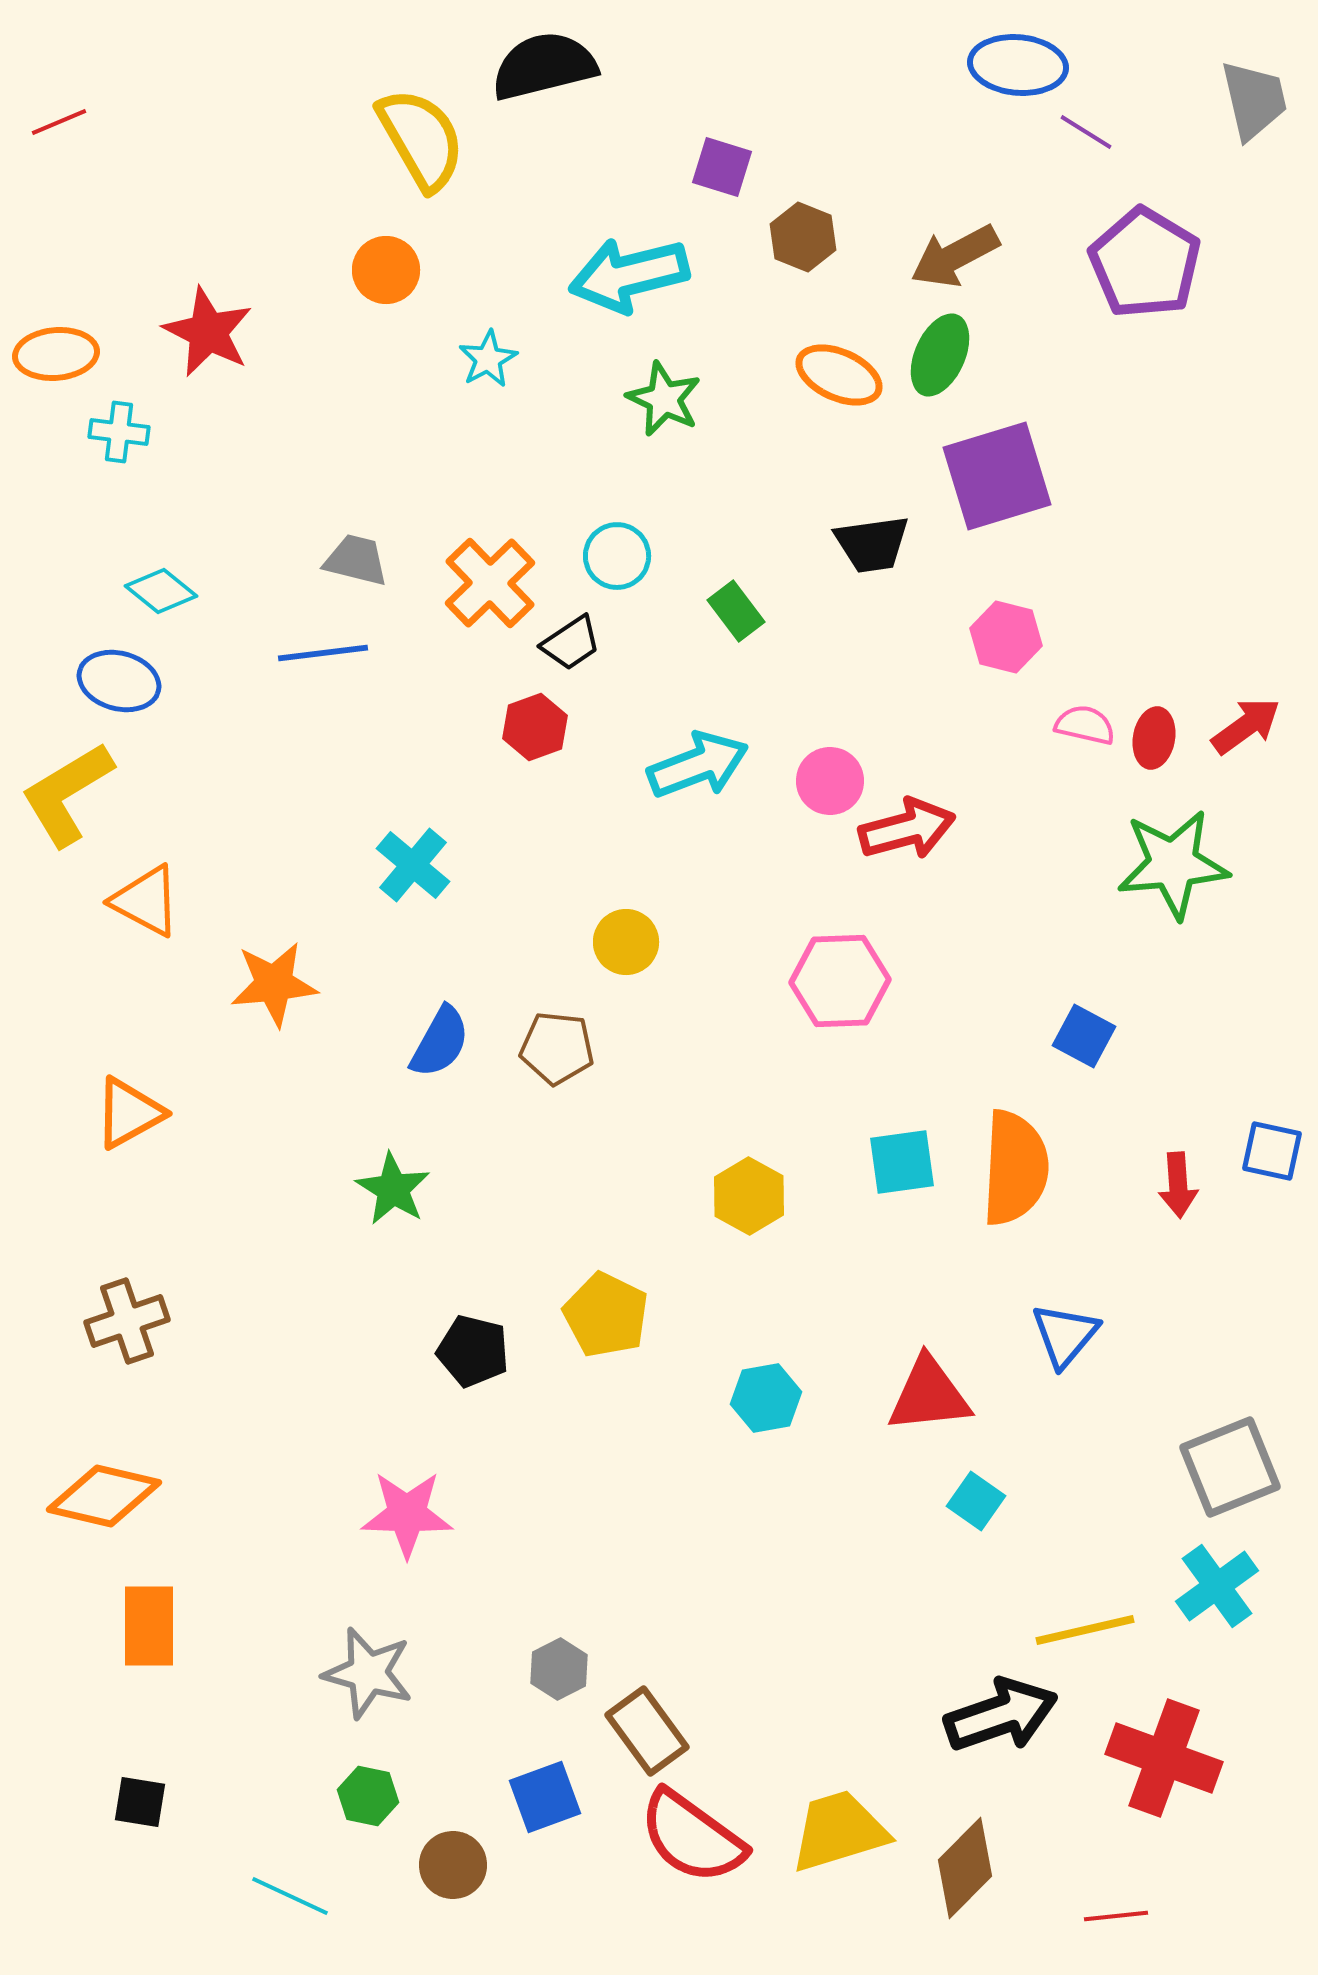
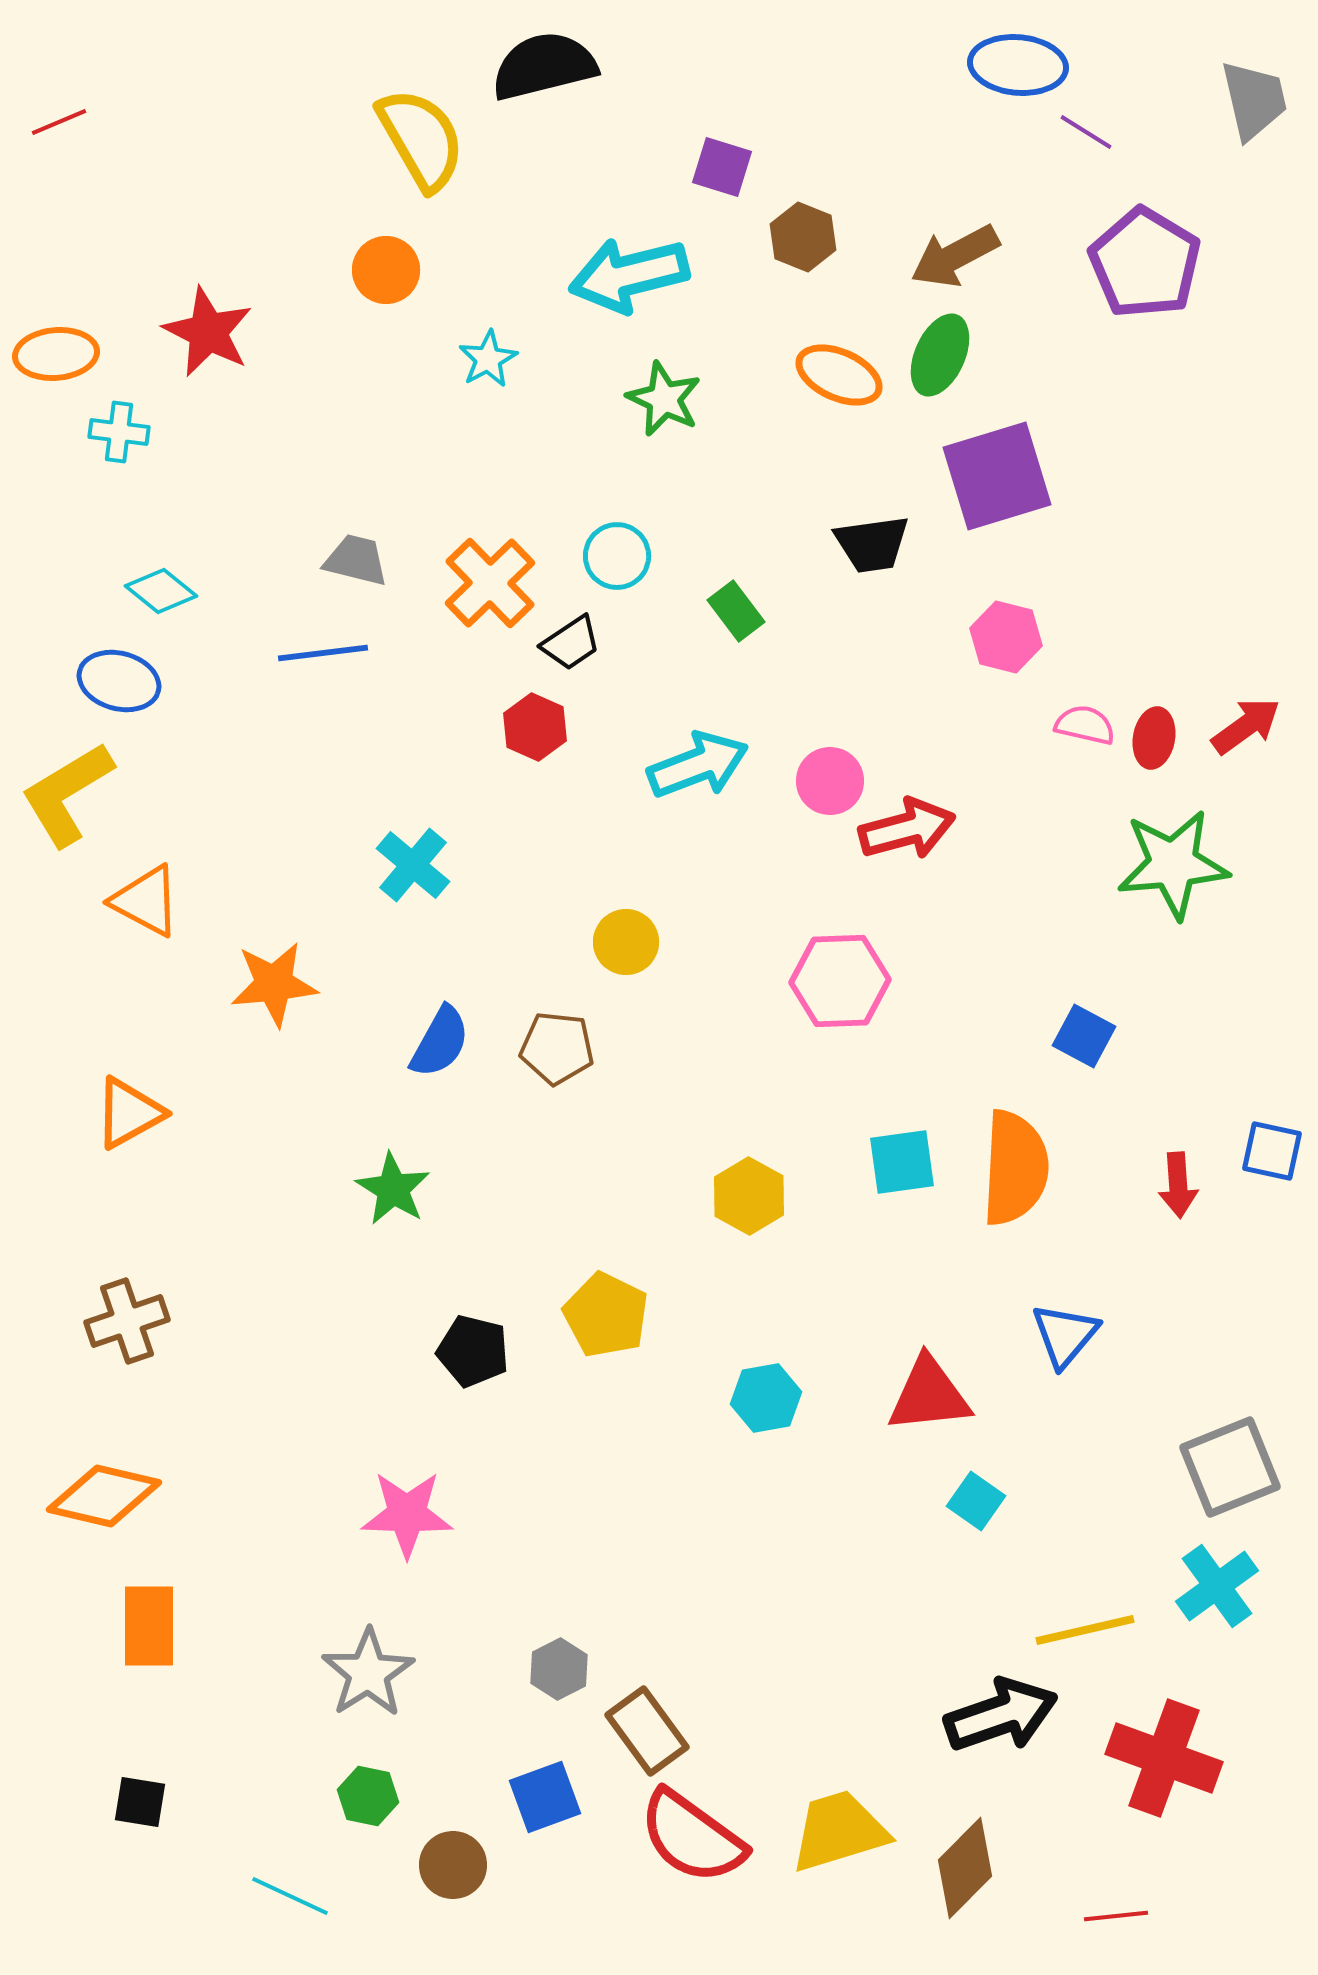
red hexagon at (535, 727): rotated 16 degrees counterclockwise
gray star at (368, 1673): rotated 24 degrees clockwise
